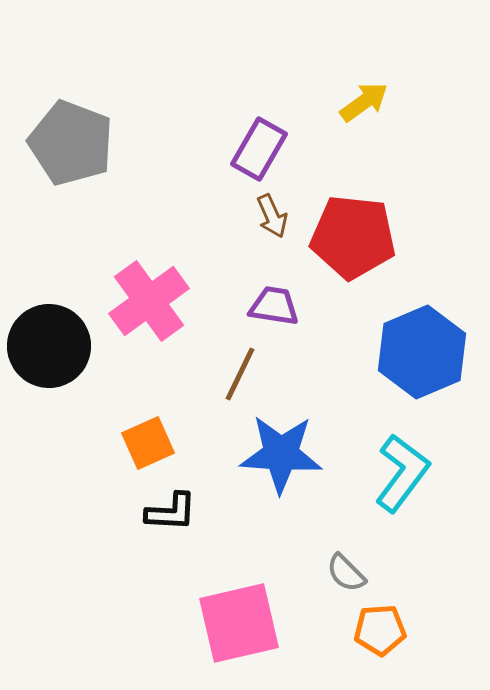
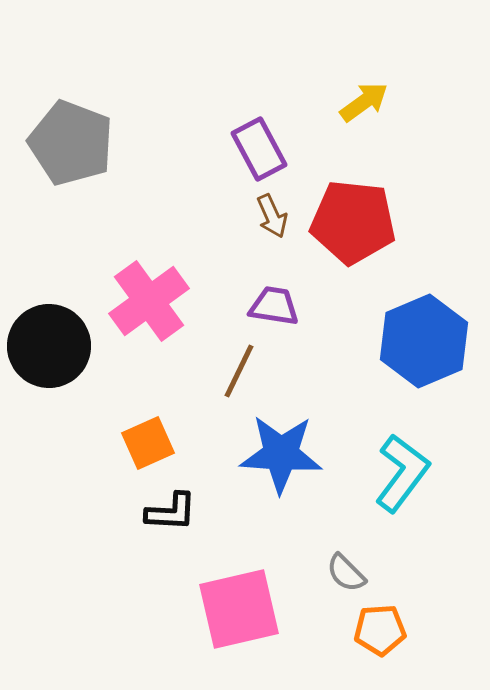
purple rectangle: rotated 58 degrees counterclockwise
red pentagon: moved 15 px up
blue hexagon: moved 2 px right, 11 px up
brown line: moved 1 px left, 3 px up
pink square: moved 14 px up
